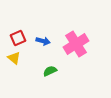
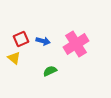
red square: moved 3 px right, 1 px down
